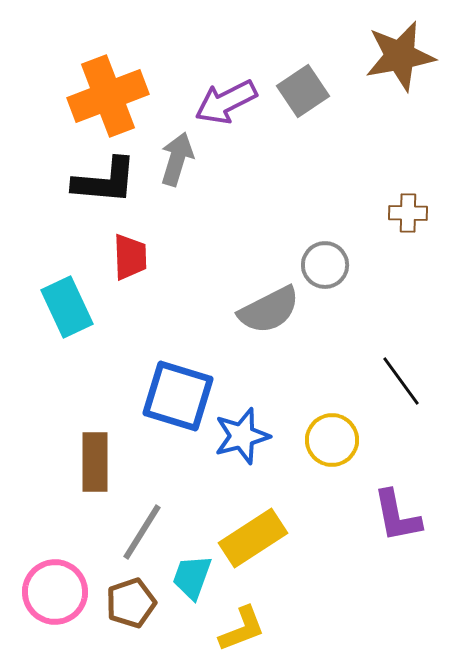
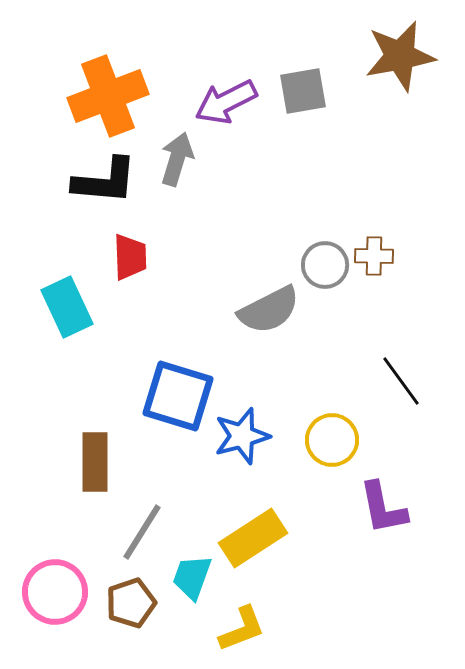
gray square: rotated 24 degrees clockwise
brown cross: moved 34 px left, 43 px down
purple L-shape: moved 14 px left, 8 px up
